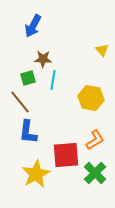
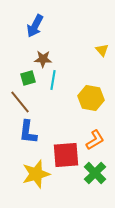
blue arrow: moved 2 px right
yellow star: rotated 12 degrees clockwise
